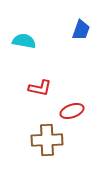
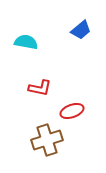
blue trapezoid: rotated 30 degrees clockwise
cyan semicircle: moved 2 px right, 1 px down
brown cross: rotated 16 degrees counterclockwise
